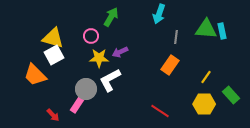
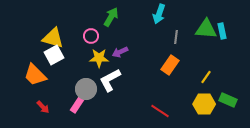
green rectangle: moved 3 px left, 5 px down; rotated 24 degrees counterclockwise
red arrow: moved 10 px left, 8 px up
